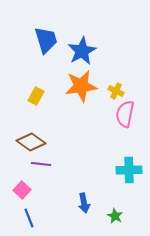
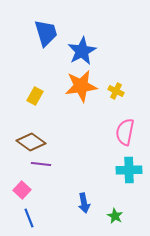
blue trapezoid: moved 7 px up
yellow rectangle: moved 1 px left
pink semicircle: moved 18 px down
